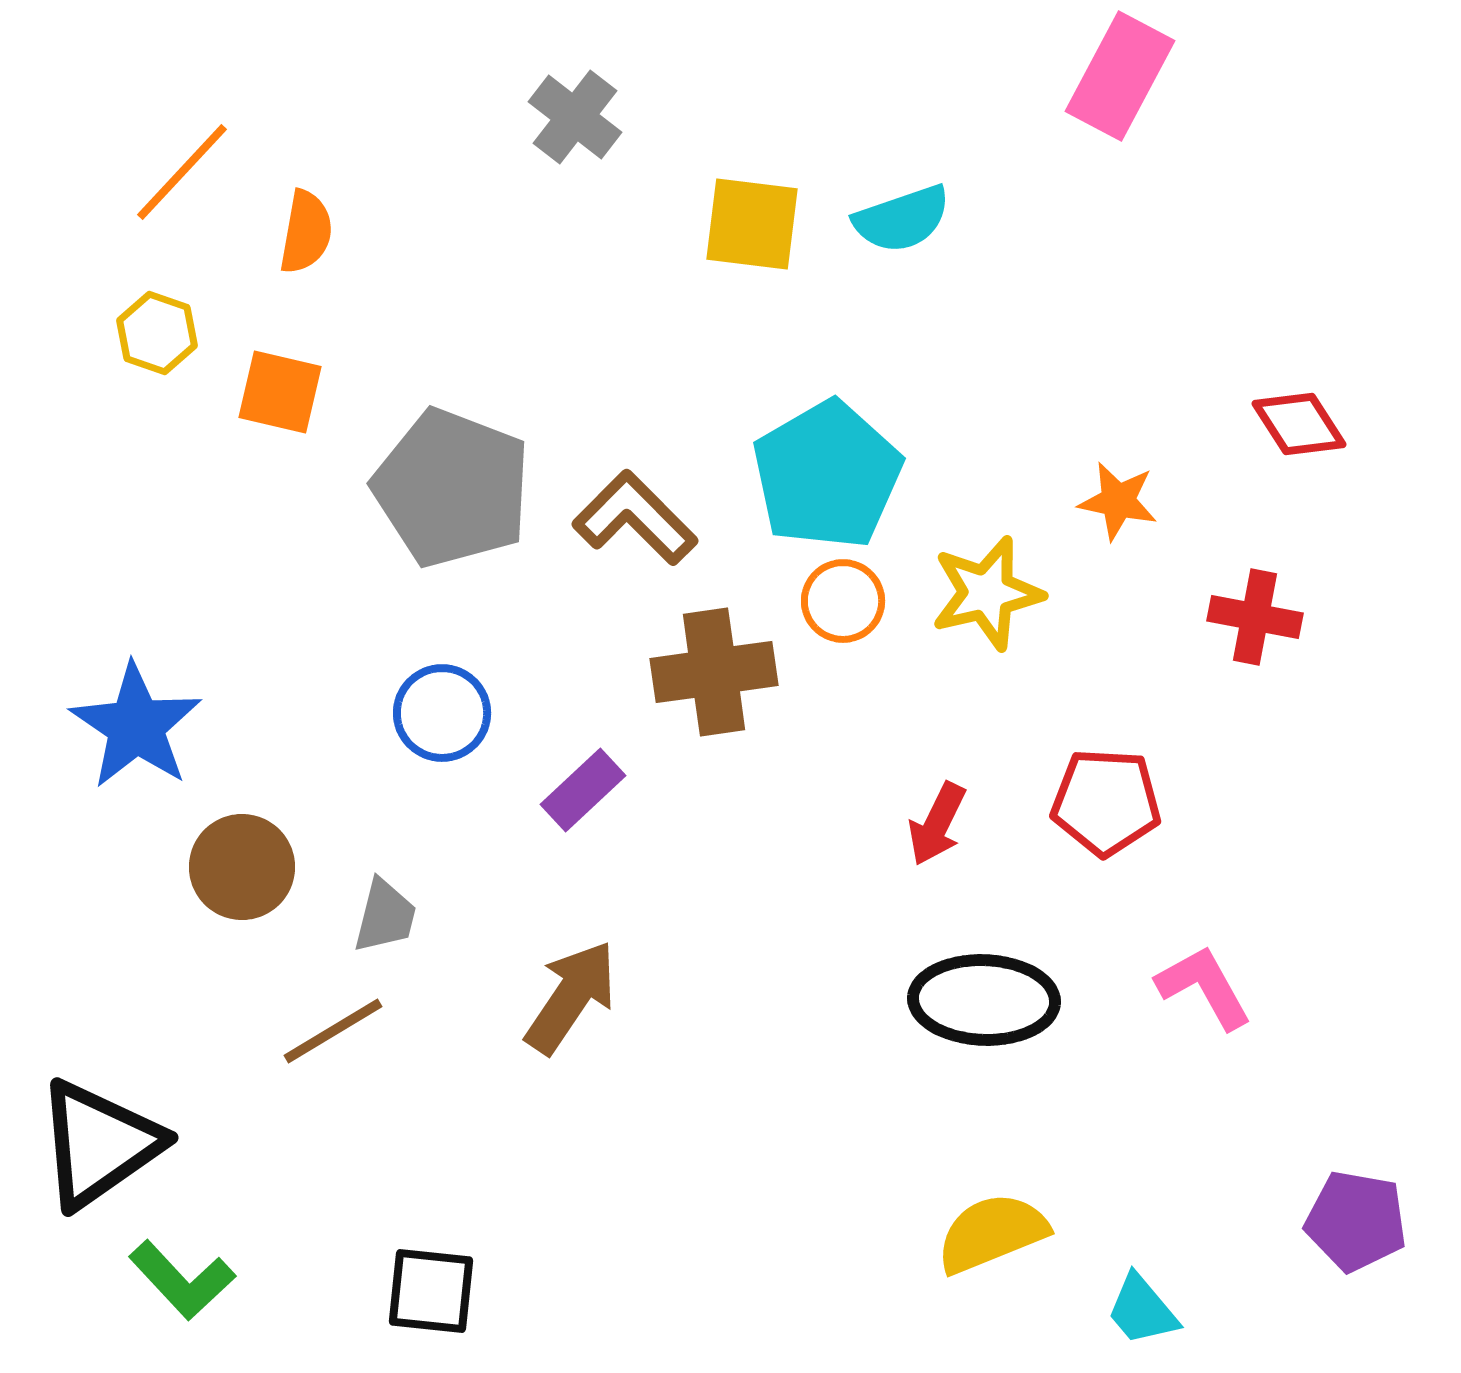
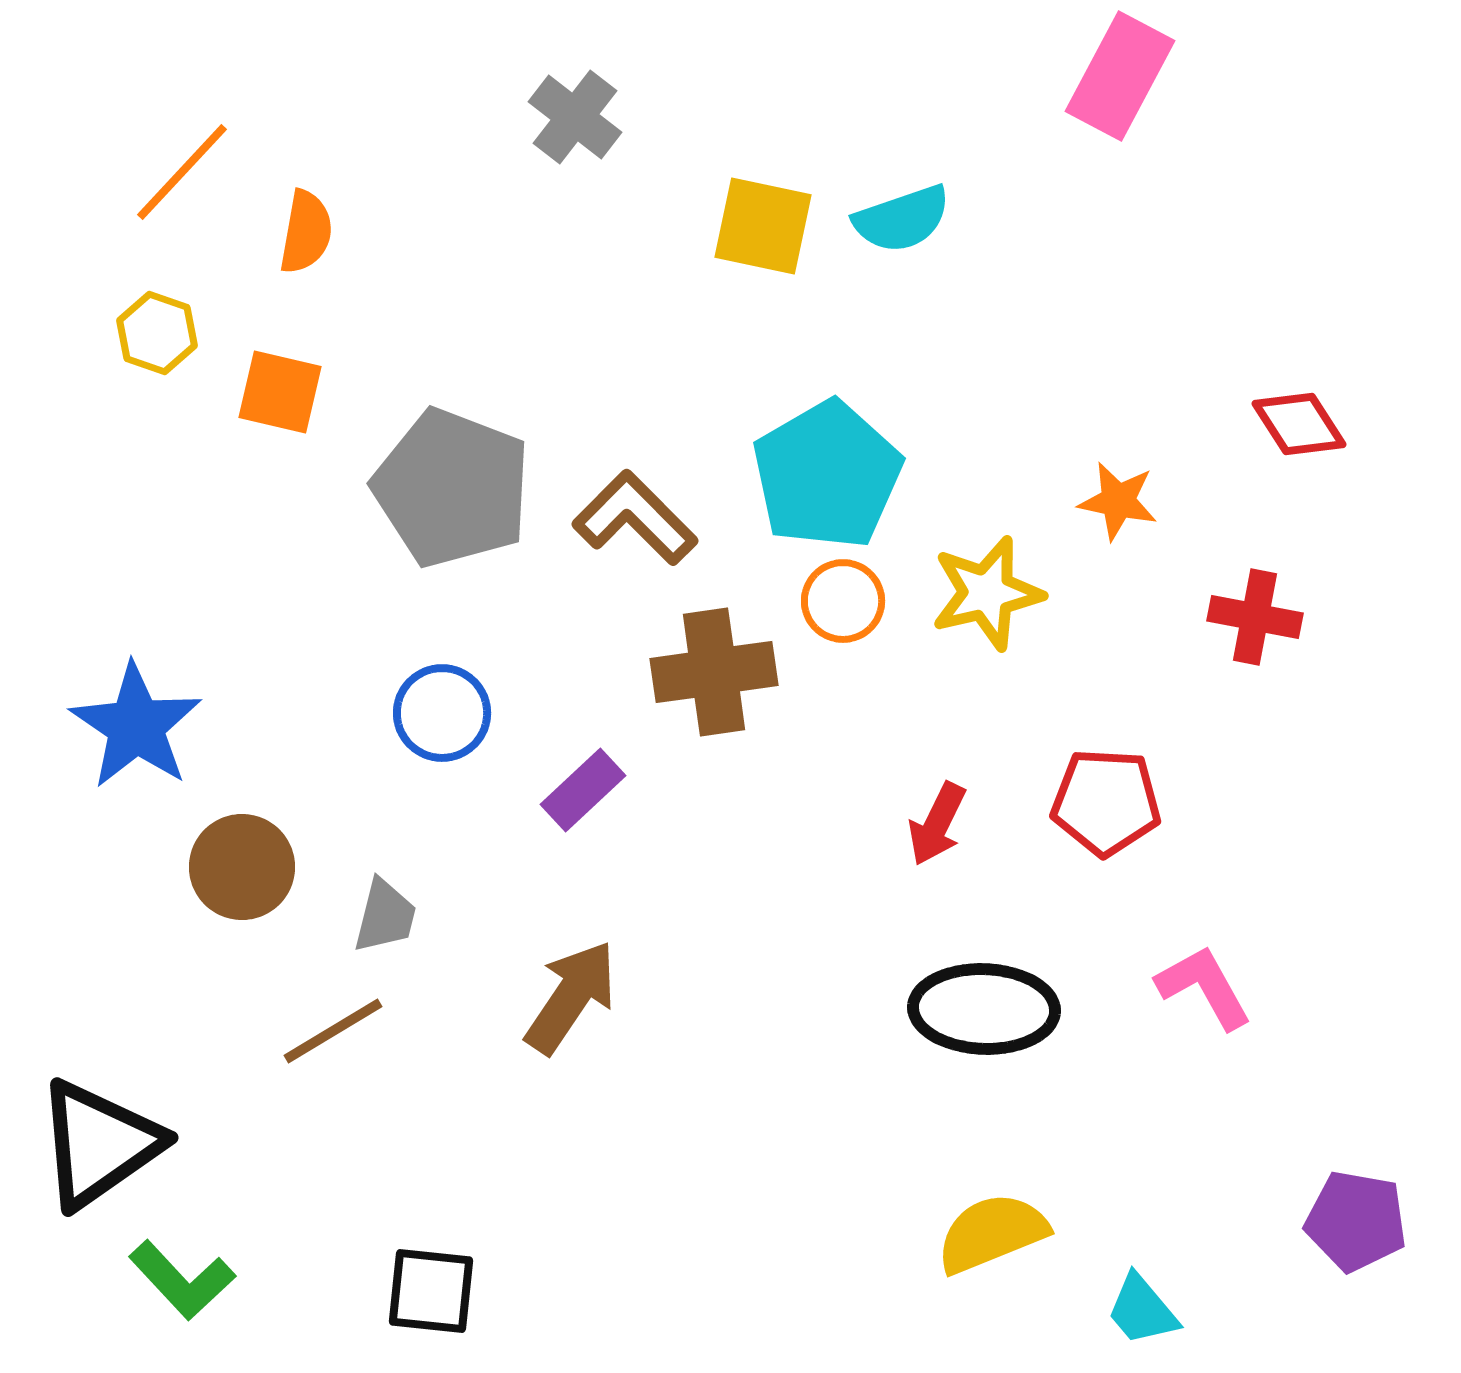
yellow square: moved 11 px right, 2 px down; rotated 5 degrees clockwise
black ellipse: moved 9 px down
